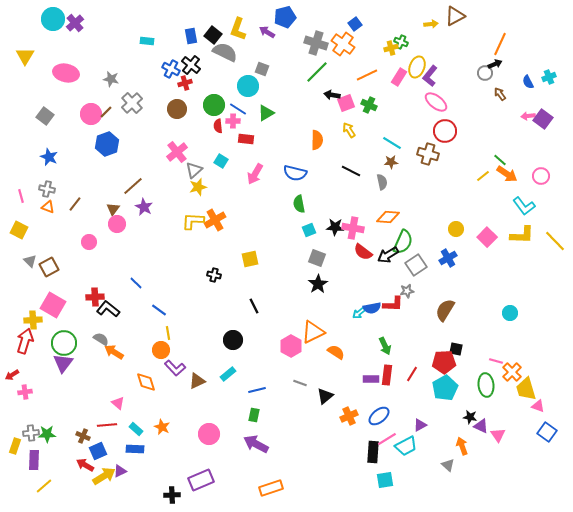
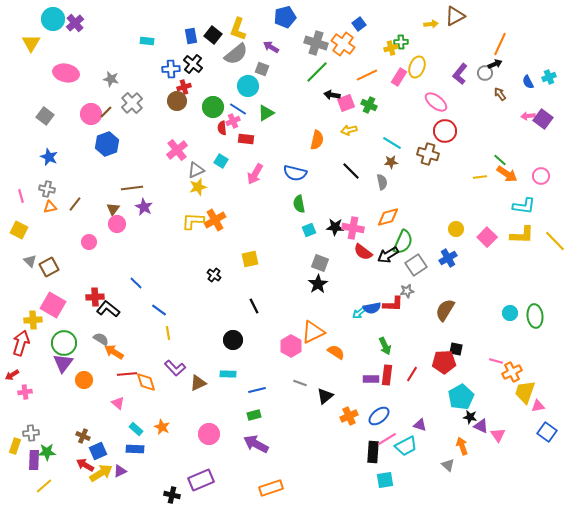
blue square at (355, 24): moved 4 px right
purple arrow at (267, 32): moved 4 px right, 15 px down
green cross at (401, 42): rotated 24 degrees counterclockwise
gray semicircle at (225, 52): moved 11 px right, 2 px down; rotated 115 degrees clockwise
yellow triangle at (25, 56): moved 6 px right, 13 px up
black cross at (191, 65): moved 2 px right, 1 px up
blue cross at (171, 69): rotated 30 degrees counterclockwise
purple L-shape at (430, 76): moved 30 px right, 2 px up
red cross at (185, 83): moved 1 px left, 4 px down
green circle at (214, 105): moved 1 px left, 2 px down
brown circle at (177, 109): moved 8 px up
pink cross at (233, 121): rotated 24 degrees counterclockwise
red semicircle at (218, 126): moved 4 px right, 2 px down
yellow arrow at (349, 130): rotated 70 degrees counterclockwise
orange semicircle at (317, 140): rotated 12 degrees clockwise
pink cross at (177, 152): moved 2 px up
gray triangle at (194, 170): moved 2 px right; rotated 18 degrees clockwise
black line at (351, 171): rotated 18 degrees clockwise
yellow line at (483, 176): moved 3 px left, 1 px down; rotated 32 degrees clockwise
brown line at (133, 186): moved 1 px left, 2 px down; rotated 35 degrees clockwise
cyan L-shape at (524, 206): rotated 45 degrees counterclockwise
orange triangle at (48, 207): moved 2 px right; rotated 32 degrees counterclockwise
orange diamond at (388, 217): rotated 20 degrees counterclockwise
gray square at (317, 258): moved 3 px right, 5 px down
black cross at (214, 275): rotated 24 degrees clockwise
red arrow at (25, 341): moved 4 px left, 2 px down
orange circle at (161, 350): moved 77 px left, 30 px down
orange cross at (512, 372): rotated 18 degrees clockwise
cyan rectangle at (228, 374): rotated 42 degrees clockwise
brown triangle at (197, 381): moved 1 px right, 2 px down
green ellipse at (486, 385): moved 49 px right, 69 px up
cyan pentagon at (445, 388): moved 16 px right, 9 px down
yellow trapezoid at (526, 389): moved 1 px left, 3 px down; rotated 35 degrees clockwise
pink triangle at (538, 406): rotated 32 degrees counterclockwise
green rectangle at (254, 415): rotated 64 degrees clockwise
red line at (107, 425): moved 20 px right, 51 px up
purple triangle at (420, 425): rotated 48 degrees clockwise
green star at (47, 434): moved 18 px down
yellow arrow at (104, 476): moved 3 px left, 3 px up
black cross at (172, 495): rotated 14 degrees clockwise
